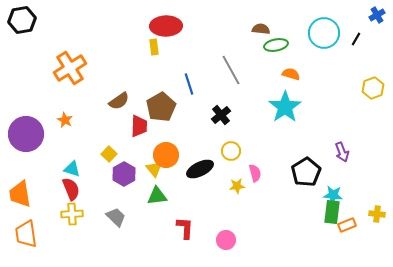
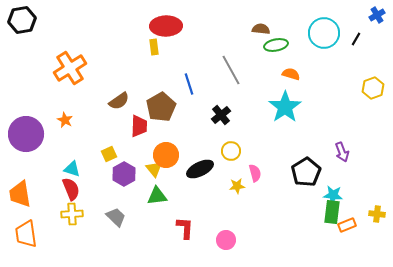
yellow square at (109, 154): rotated 21 degrees clockwise
